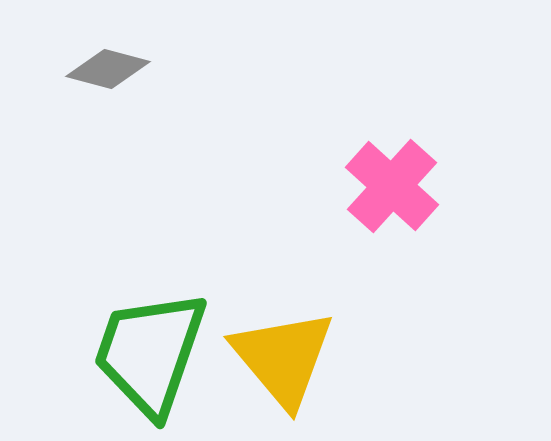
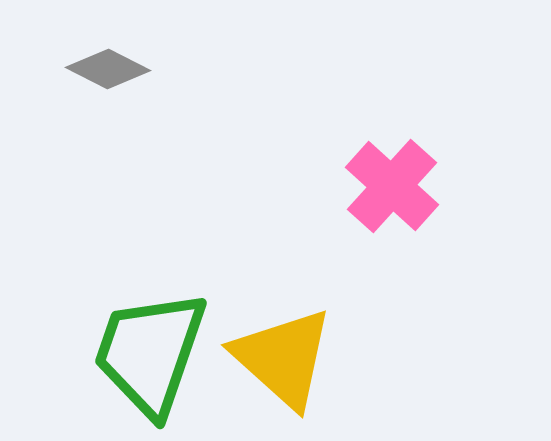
gray diamond: rotated 12 degrees clockwise
yellow triangle: rotated 8 degrees counterclockwise
